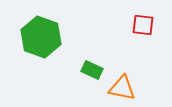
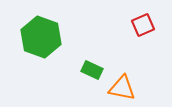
red square: rotated 30 degrees counterclockwise
